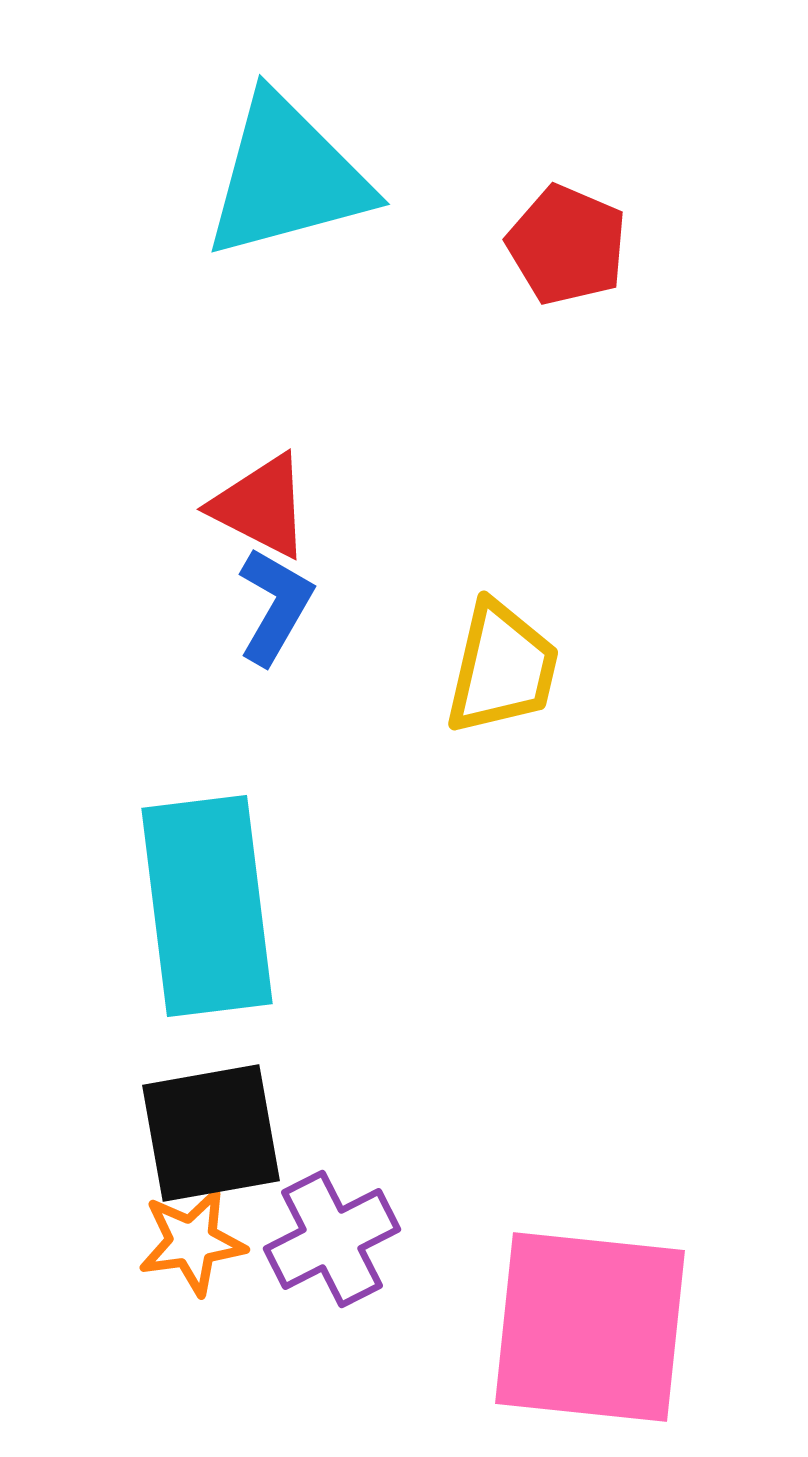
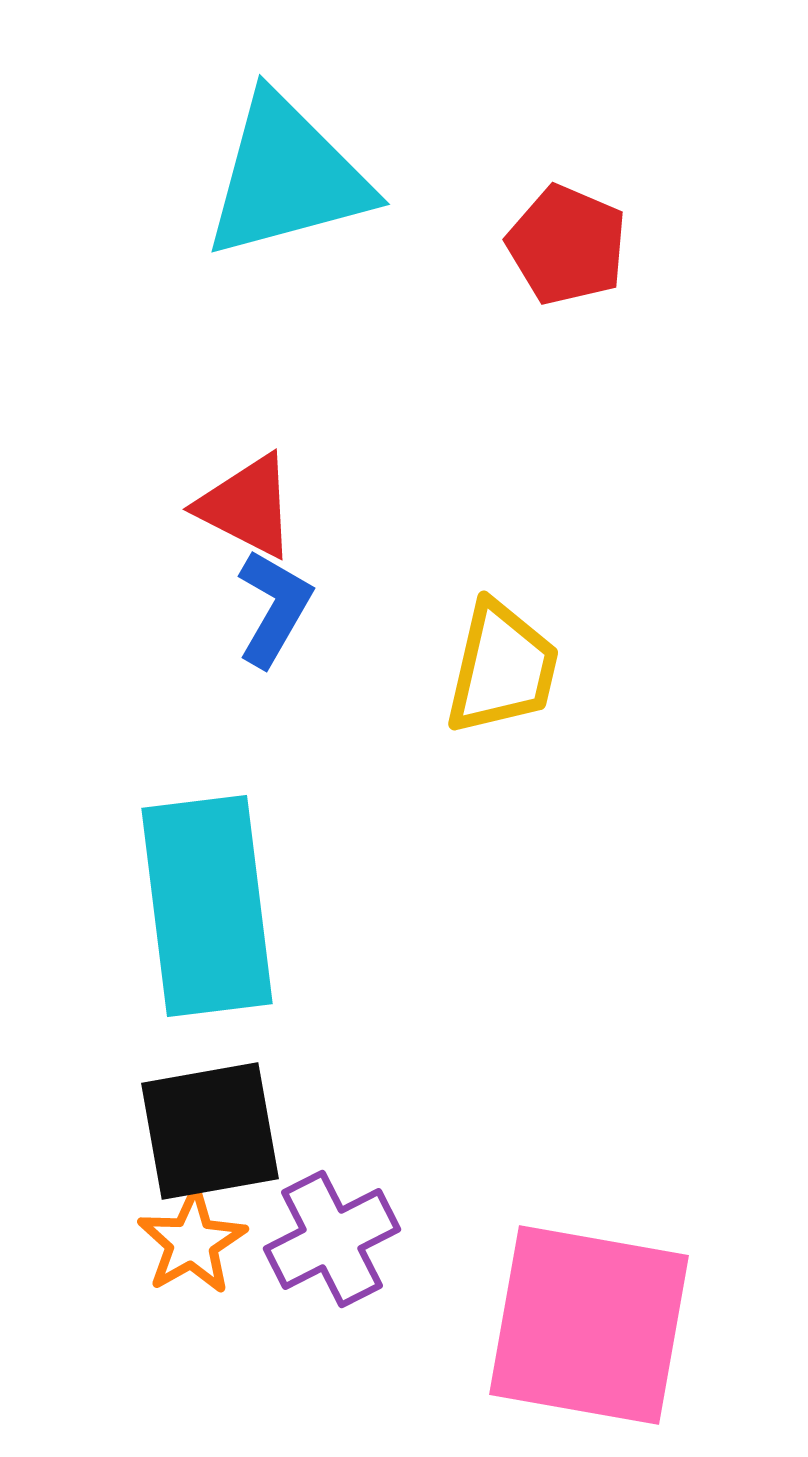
red triangle: moved 14 px left
blue L-shape: moved 1 px left, 2 px down
black square: moved 1 px left, 2 px up
orange star: rotated 22 degrees counterclockwise
pink square: moved 1 px left, 2 px up; rotated 4 degrees clockwise
